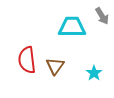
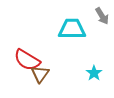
cyan trapezoid: moved 2 px down
red semicircle: rotated 52 degrees counterclockwise
brown triangle: moved 15 px left, 8 px down
